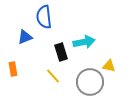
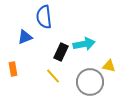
cyan arrow: moved 2 px down
black rectangle: rotated 42 degrees clockwise
